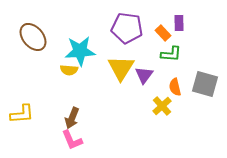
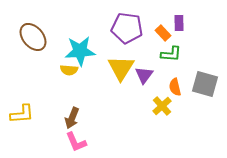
pink L-shape: moved 4 px right, 2 px down
